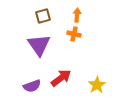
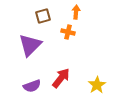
orange arrow: moved 1 px left, 3 px up
orange cross: moved 6 px left, 2 px up
purple triangle: moved 9 px left; rotated 20 degrees clockwise
red arrow: rotated 15 degrees counterclockwise
